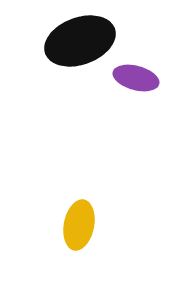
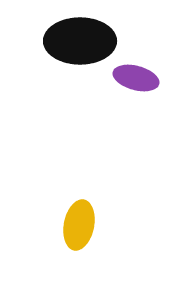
black ellipse: rotated 20 degrees clockwise
